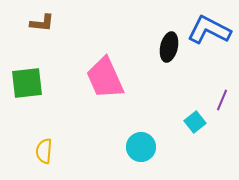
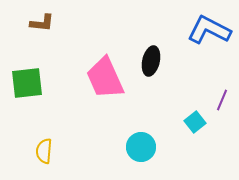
black ellipse: moved 18 px left, 14 px down
